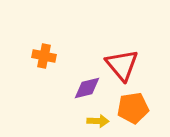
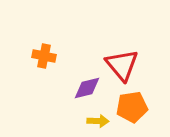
orange pentagon: moved 1 px left, 1 px up
